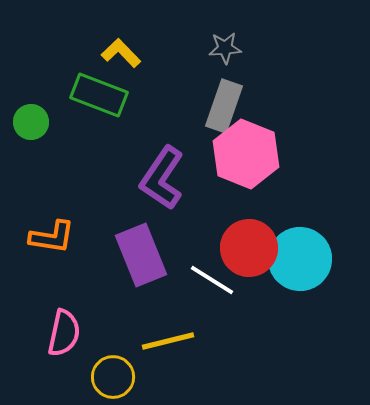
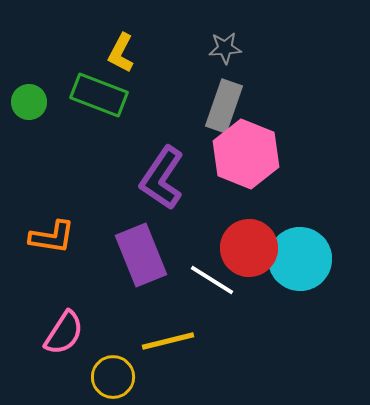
yellow L-shape: rotated 108 degrees counterclockwise
green circle: moved 2 px left, 20 px up
pink semicircle: rotated 21 degrees clockwise
